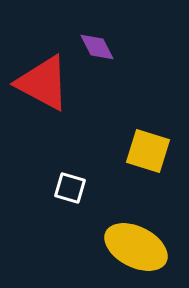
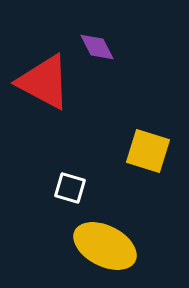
red triangle: moved 1 px right, 1 px up
yellow ellipse: moved 31 px left, 1 px up
